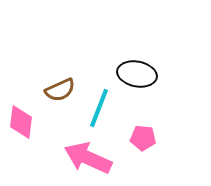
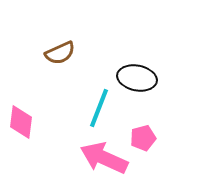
black ellipse: moved 4 px down
brown semicircle: moved 37 px up
pink pentagon: rotated 20 degrees counterclockwise
pink arrow: moved 16 px right
